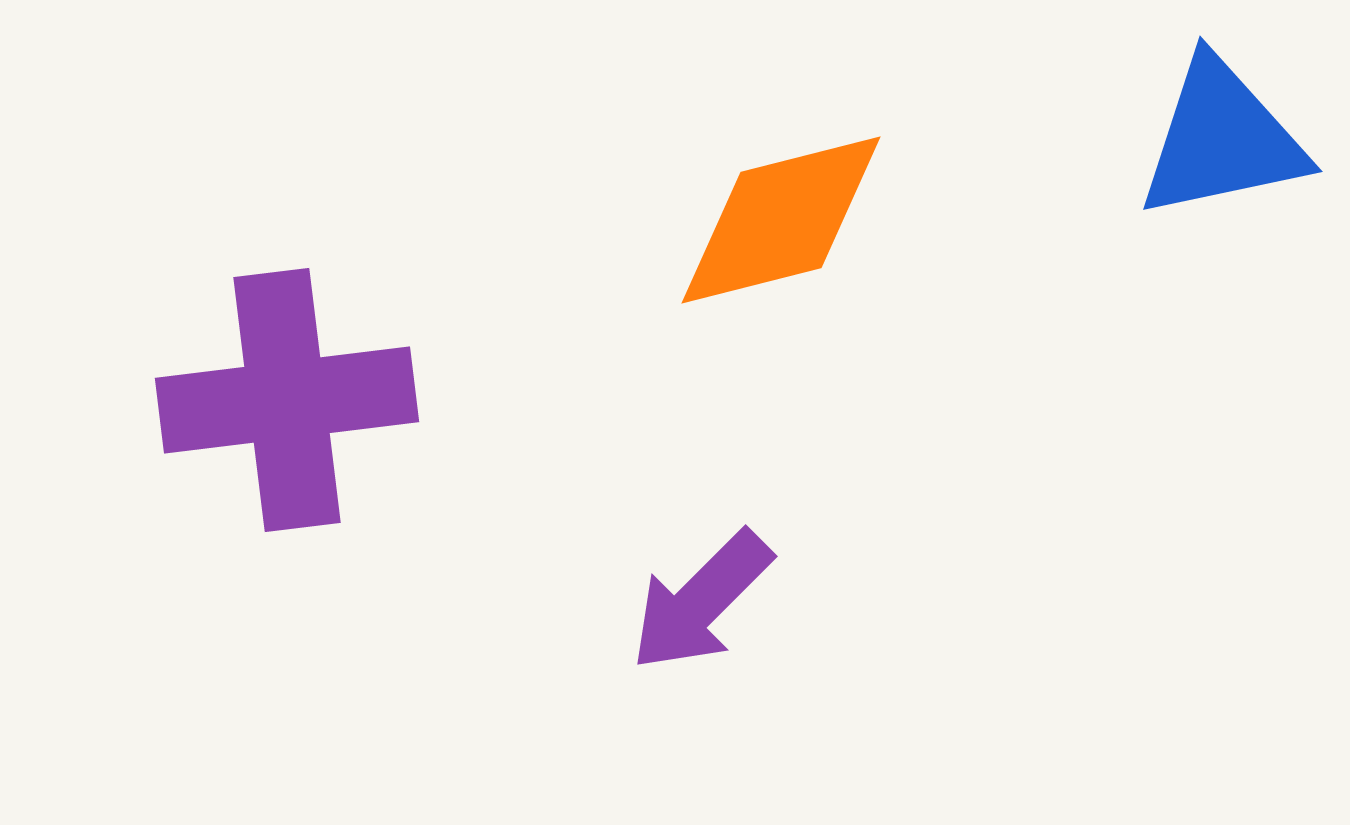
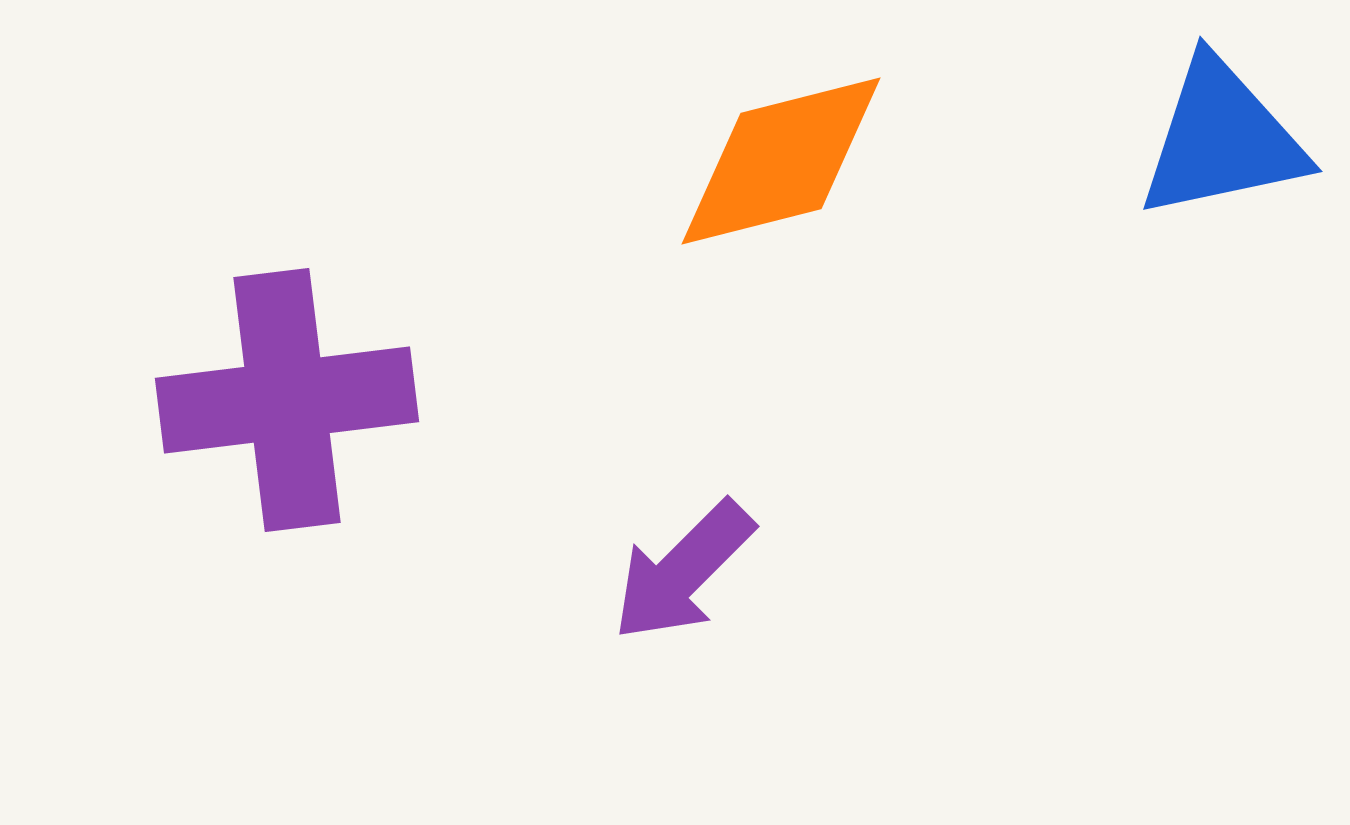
orange diamond: moved 59 px up
purple arrow: moved 18 px left, 30 px up
